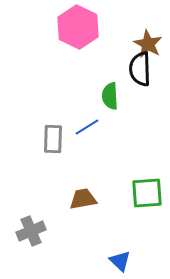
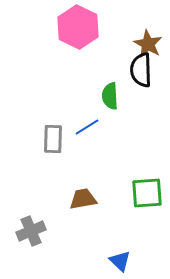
black semicircle: moved 1 px right, 1 px down
